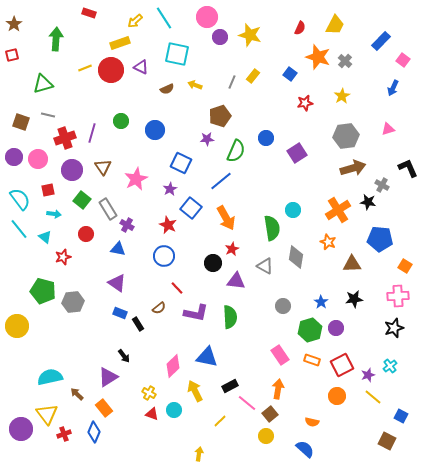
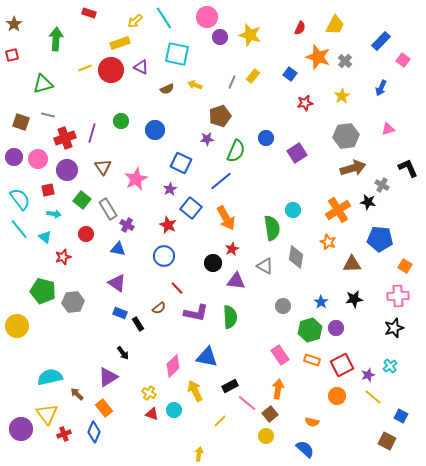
blue arrow at (393, 88): moved 12 px left
purple circle at (72, 170): moved 5 px left
black arrow at (124, 356): moved 1 px left, 3 px up
